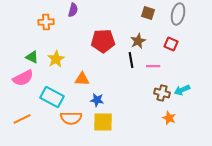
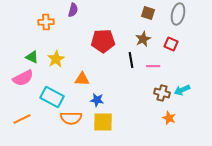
brown star: moved 5 px right, 2 px up
